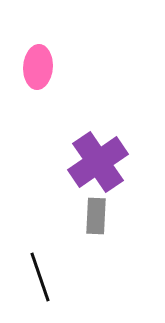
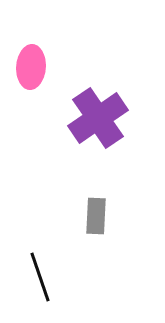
pink ellipse: moved 7 px left
purple cross: moved 44 px up
